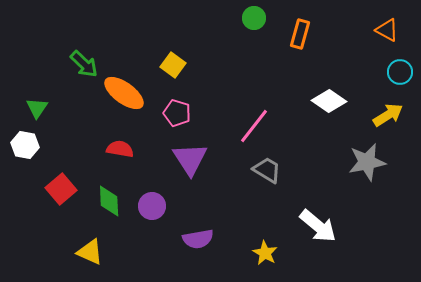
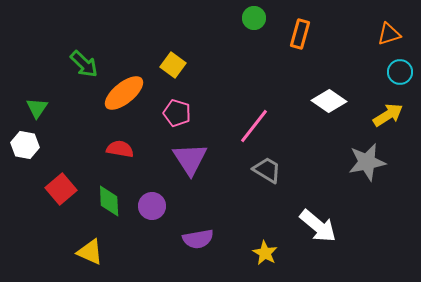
orange triangle: moved 2 px right, 4 px down; rotated 45 degrees counterclockwise
orange ellipse: rotated 75 degrees counterclockwise
